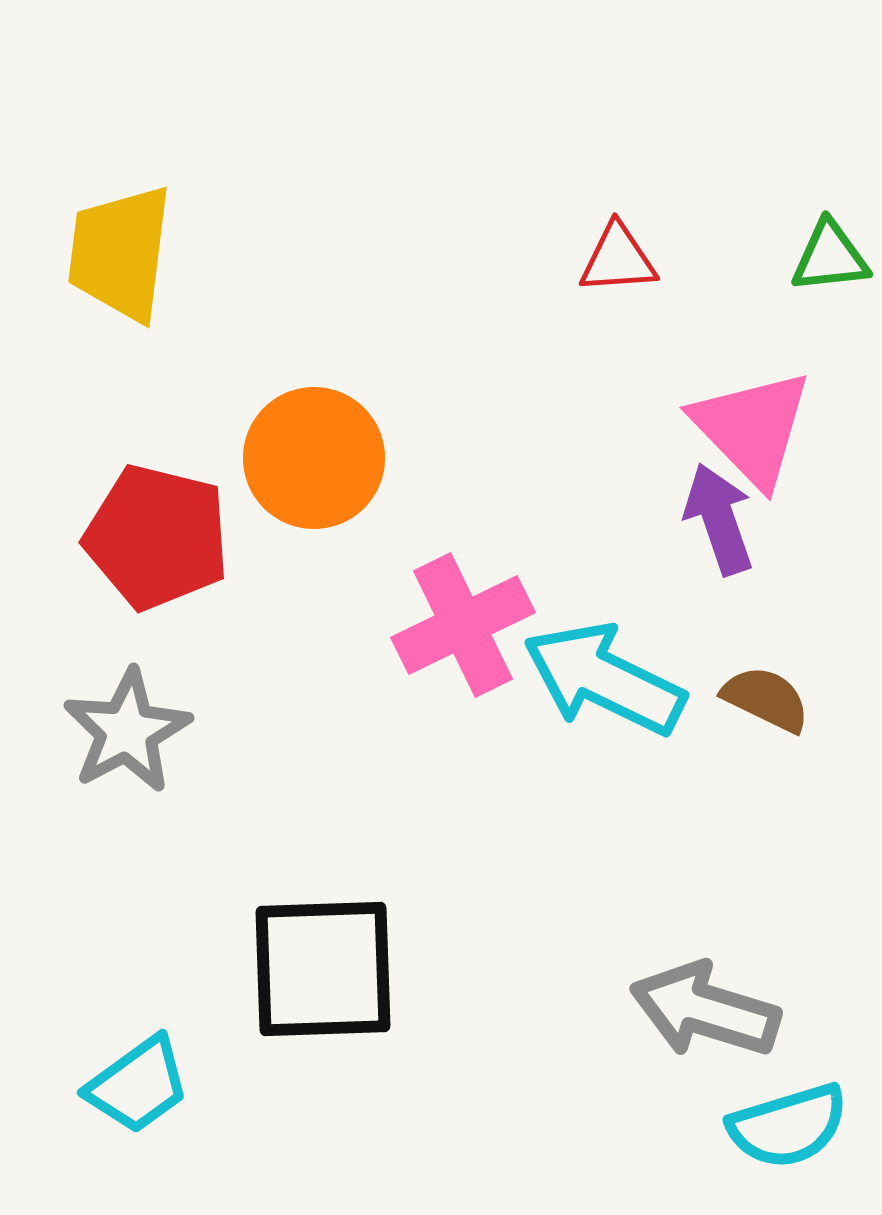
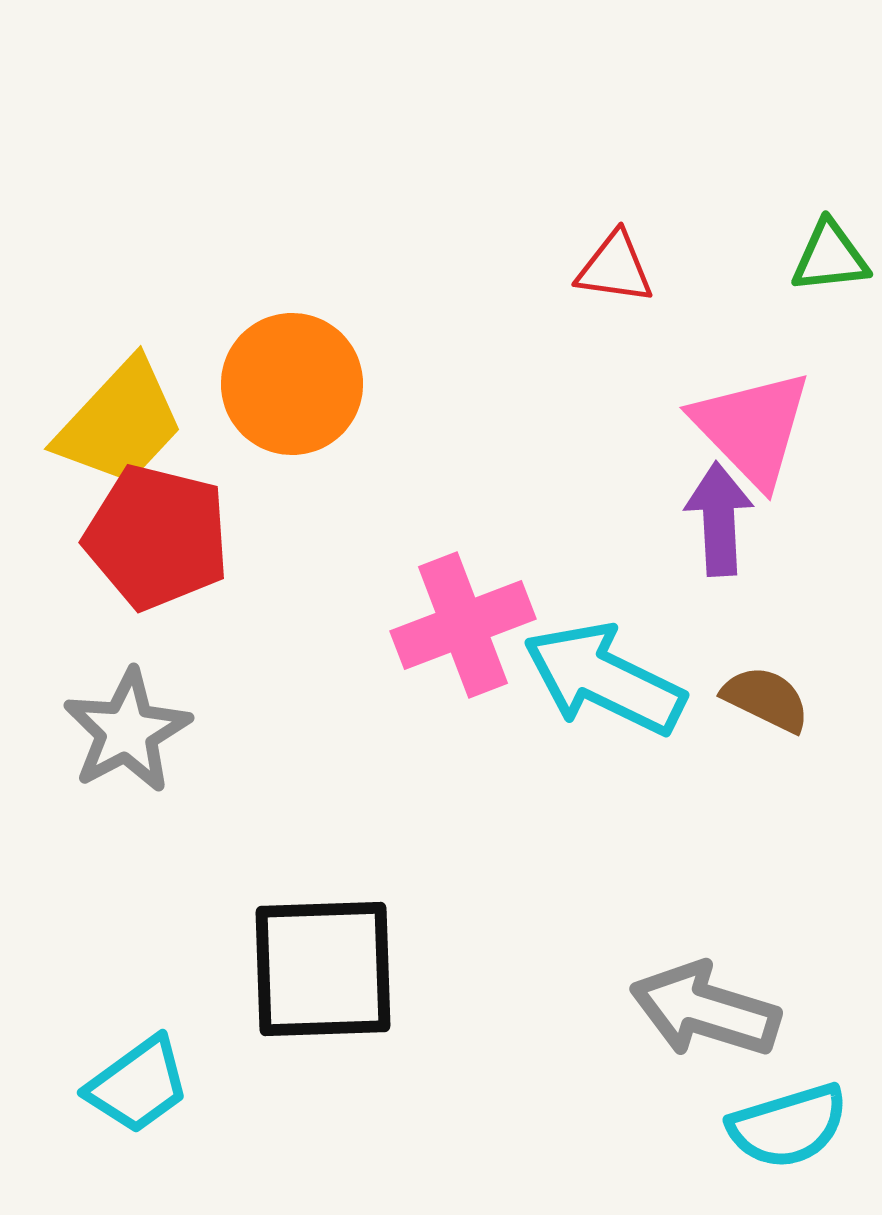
yellow trapezoid: moved 170 px down; rotated 144 degrees counterclockwise
red triangle: moved 3 px left, 9 px down; rotated 12 degrees clockwise
orange circle: moved 22 px left, 74 px up
purple arrow: rotated 16 degrees clockwise
pink cross: rotated 5 degrees clockwise
